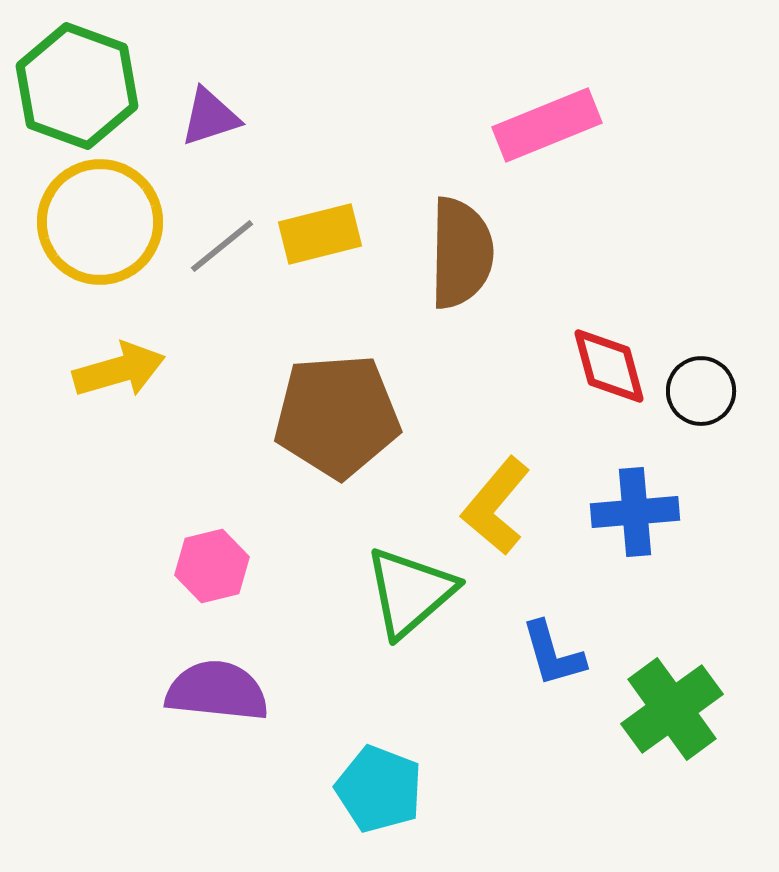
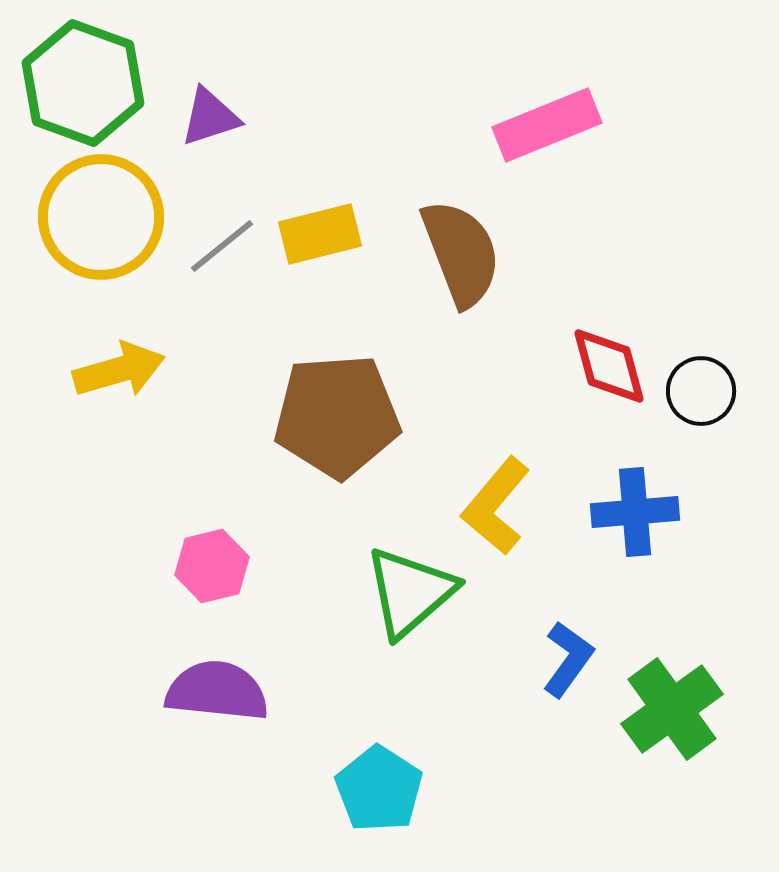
green hexagon: moved 6 px right, 3 px up
yellow circle: moved 1 px right, 5 px up
brown semicircle: rotated 22 degrees counterclockwise
blue L-shape: moved 15 px right, 5 px down; rotated 128 degrees counterclockwise
cyan pentagon: rotated 12 degrees clockwise
